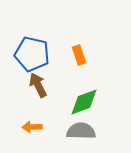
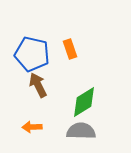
orange rectangle: moved 9 px left, 6 px up
green diamond: rotated 12 degrees counterclockwise
